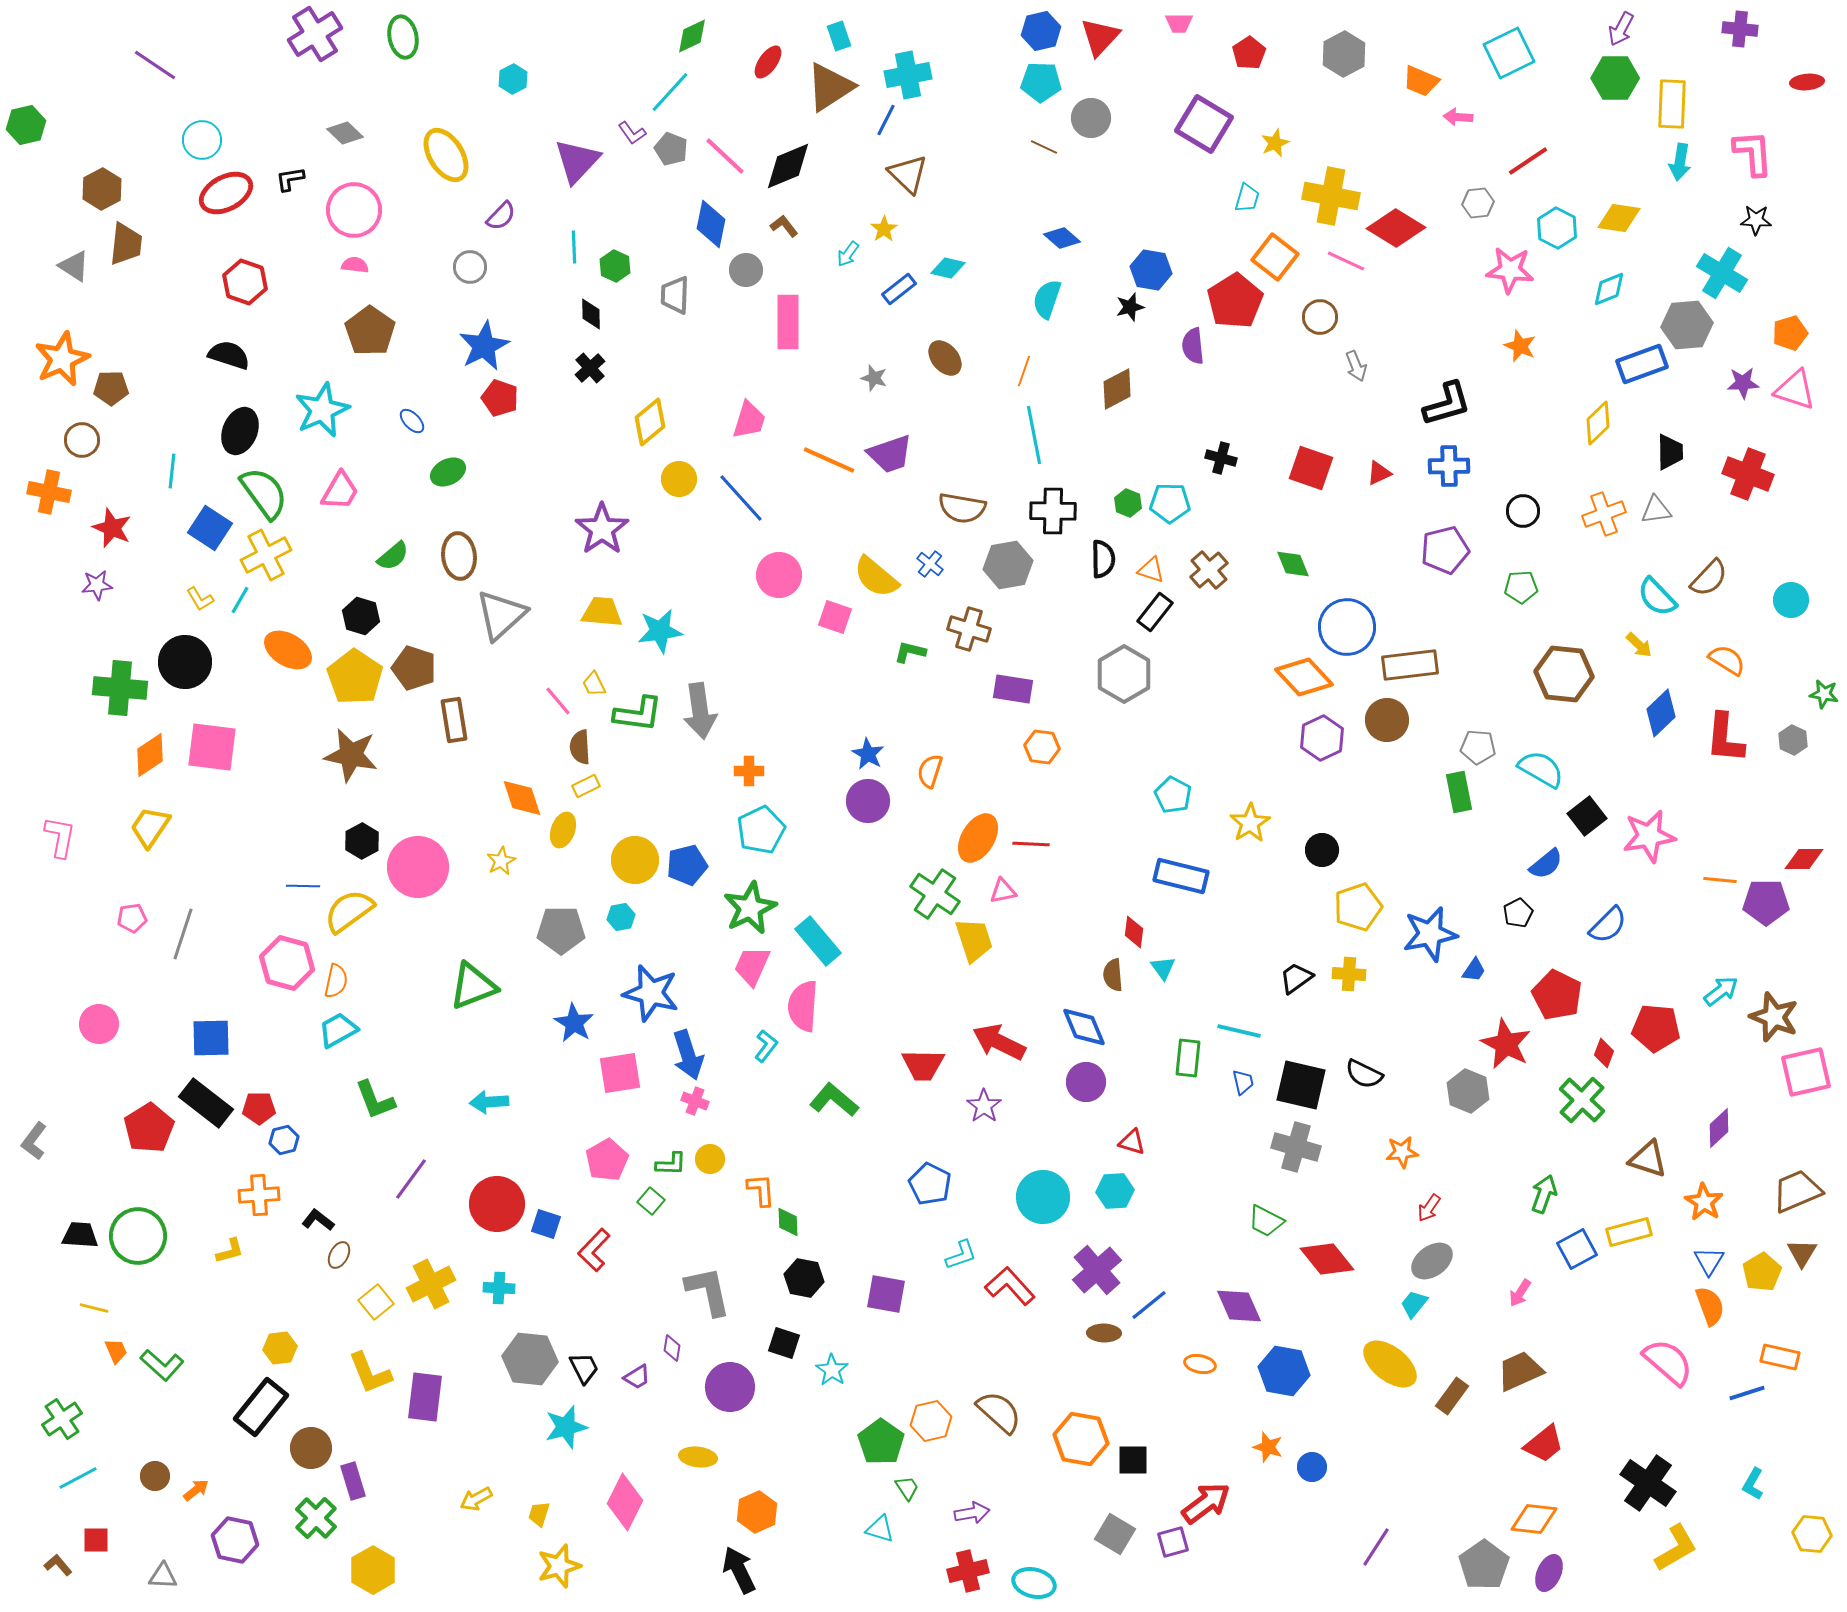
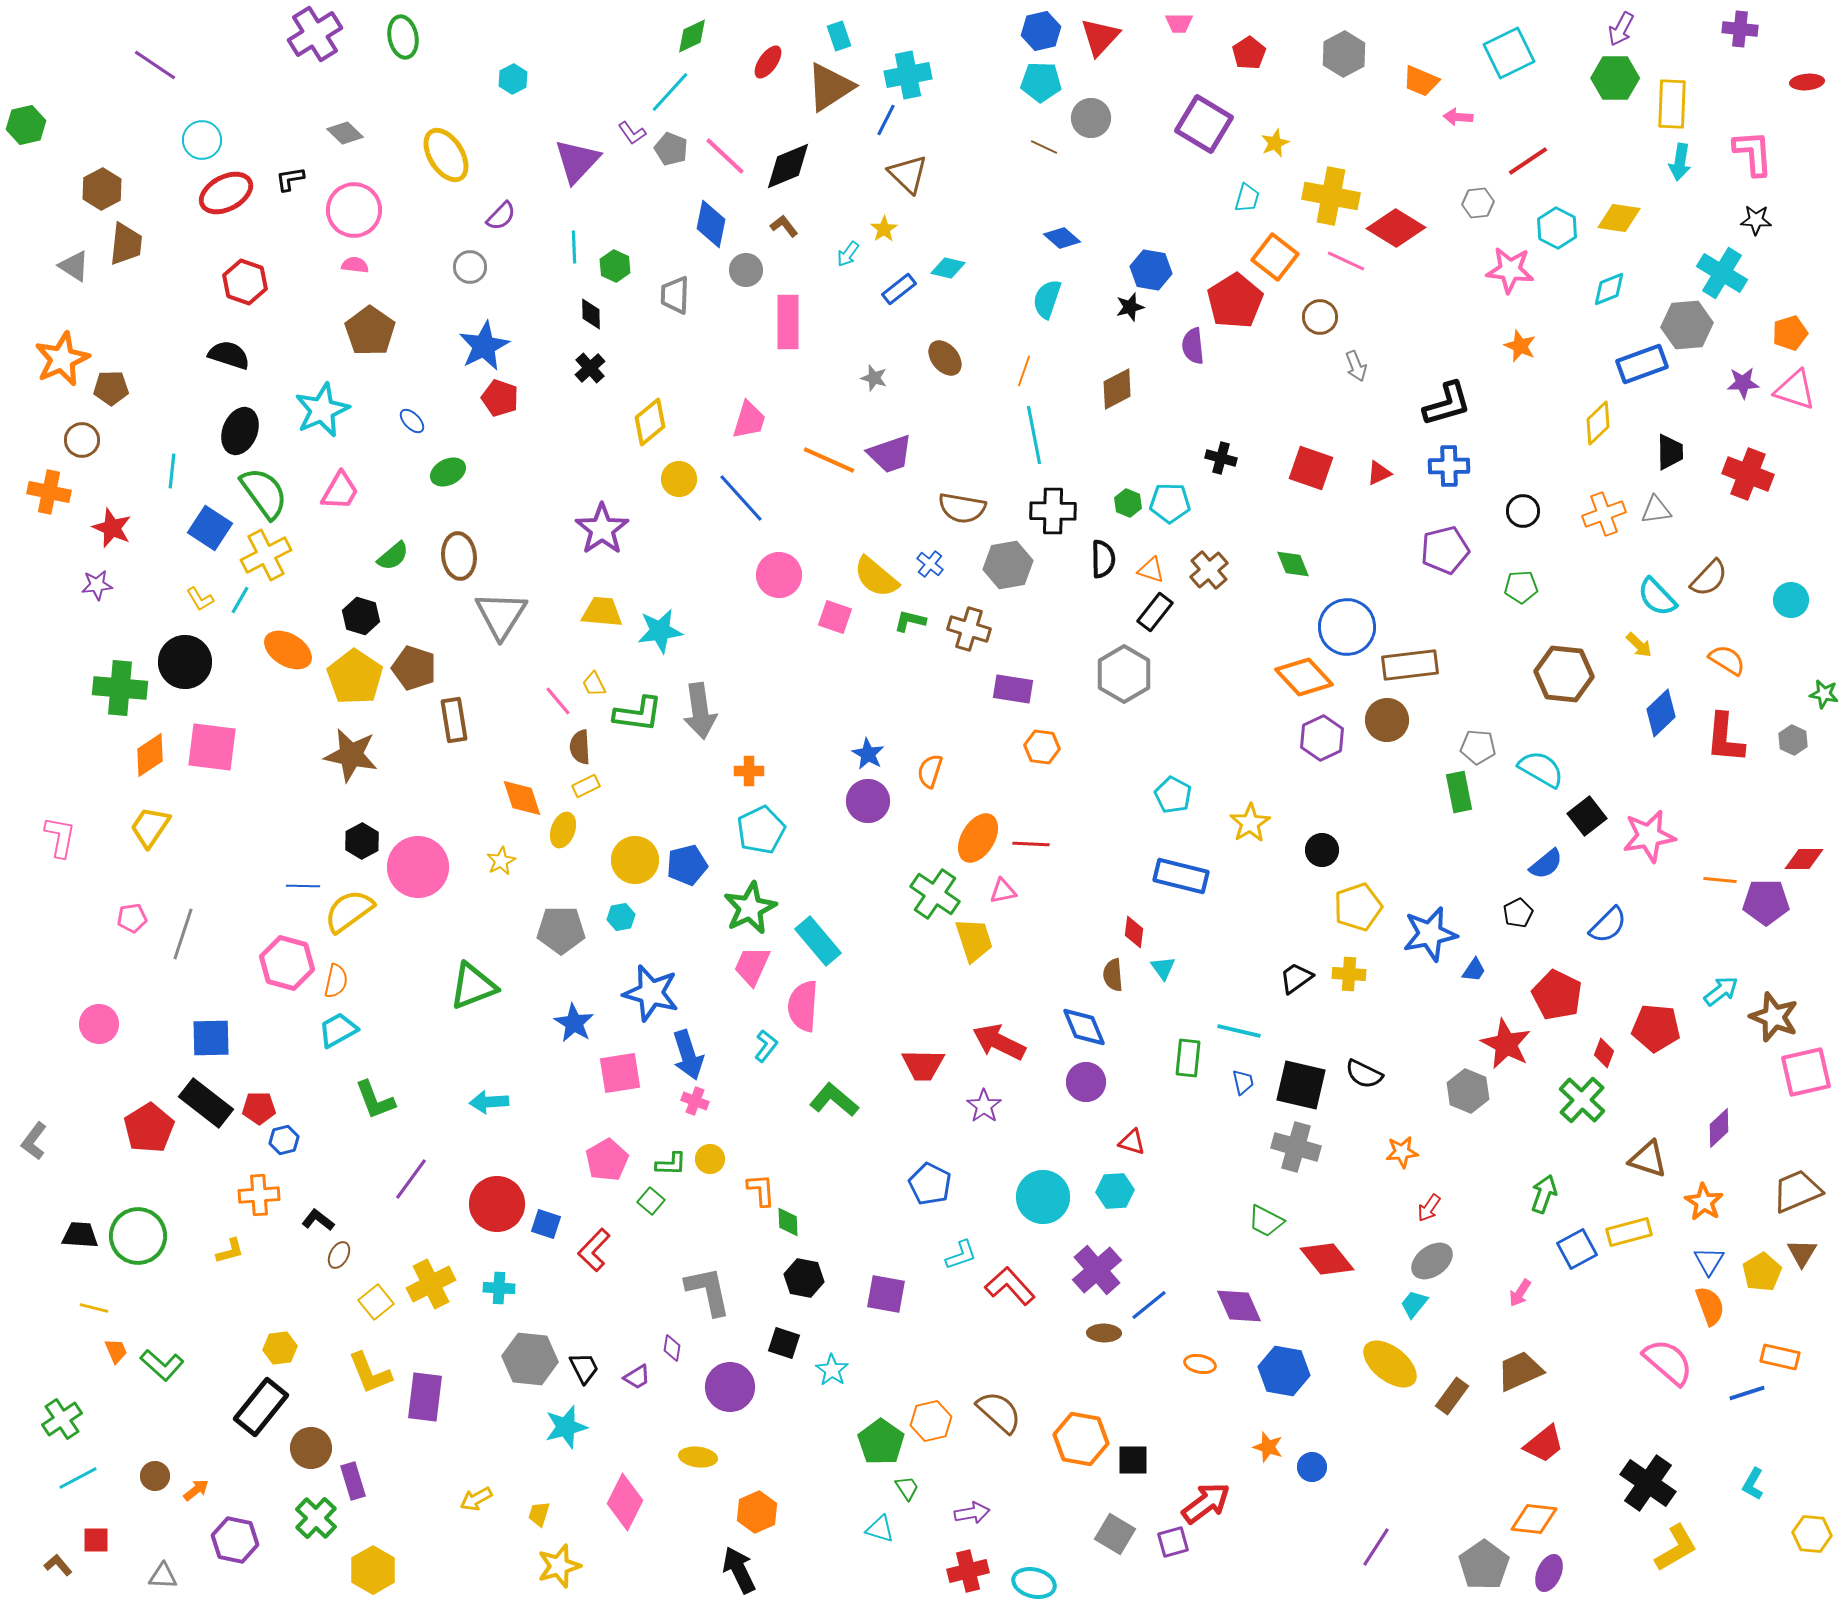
gray triangle at (501, 615): rotated 16 degrees counterclockwise
green L-shape at (910, 652): moved 31 px up
